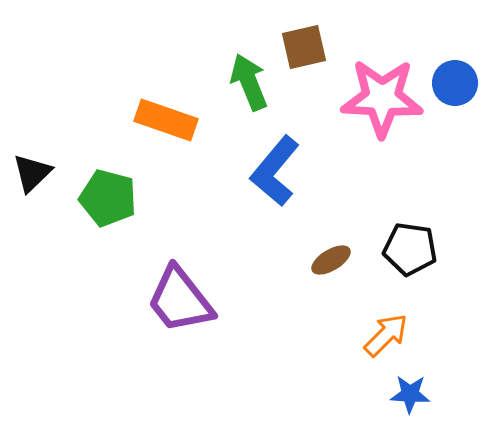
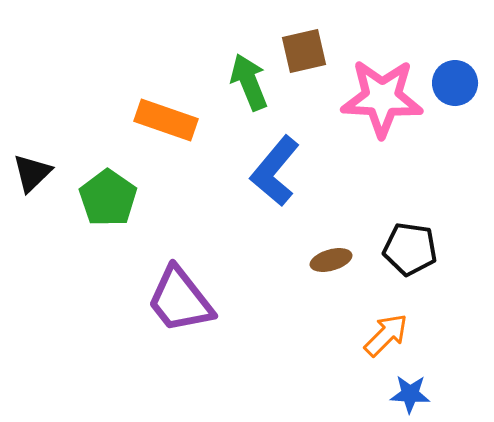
brown square: moved 4 px down
green pentagon: rotated 20 degrees clockwise
brown ellipse: rotated 15 degrees clockwise
